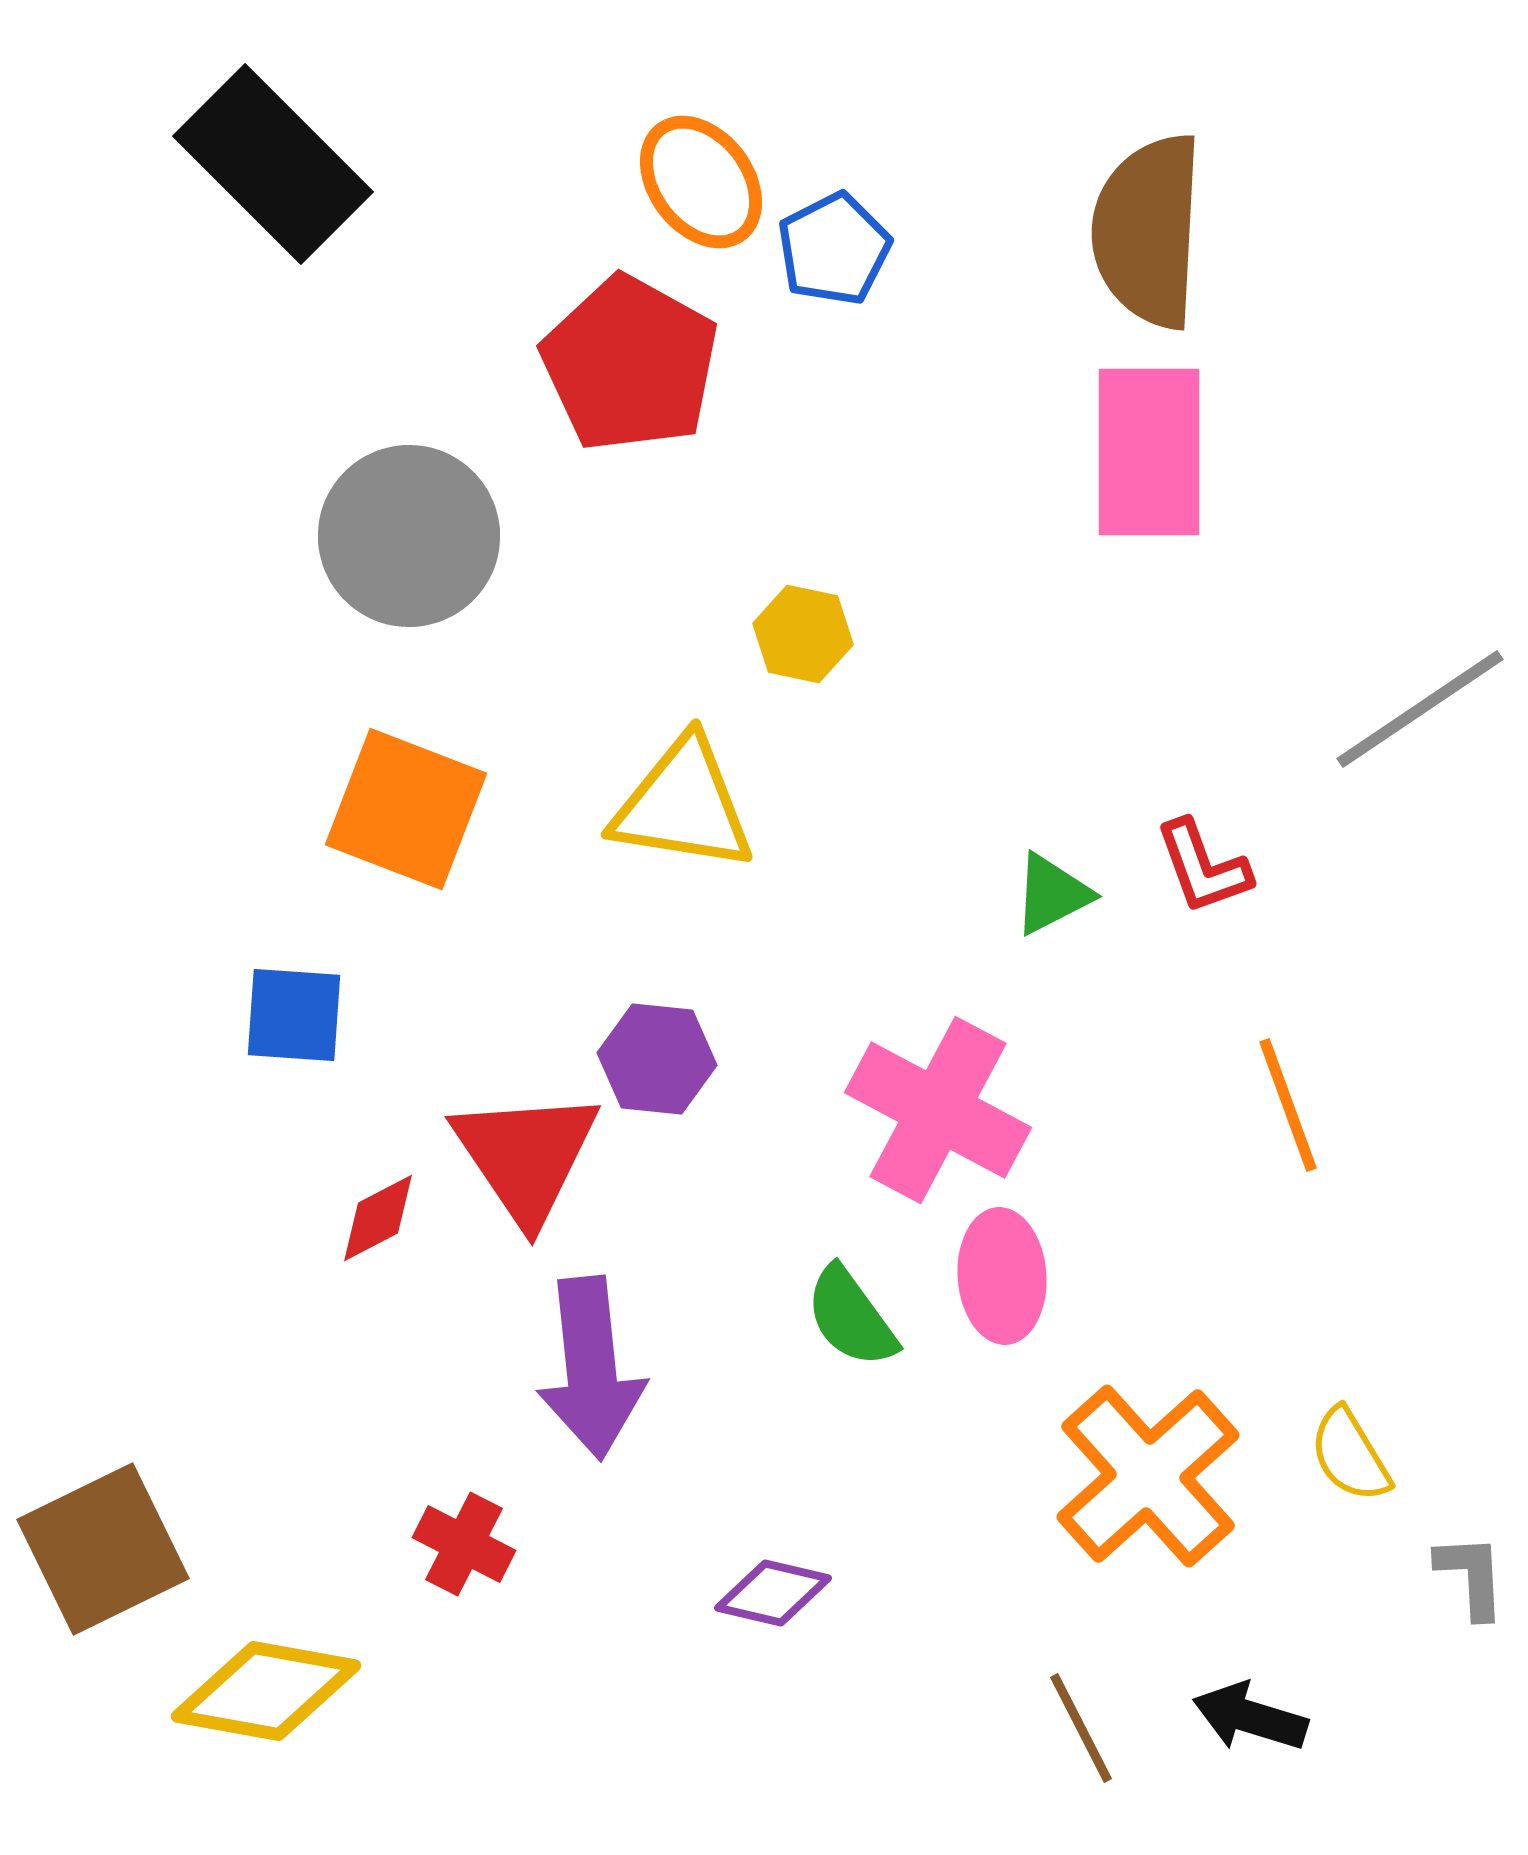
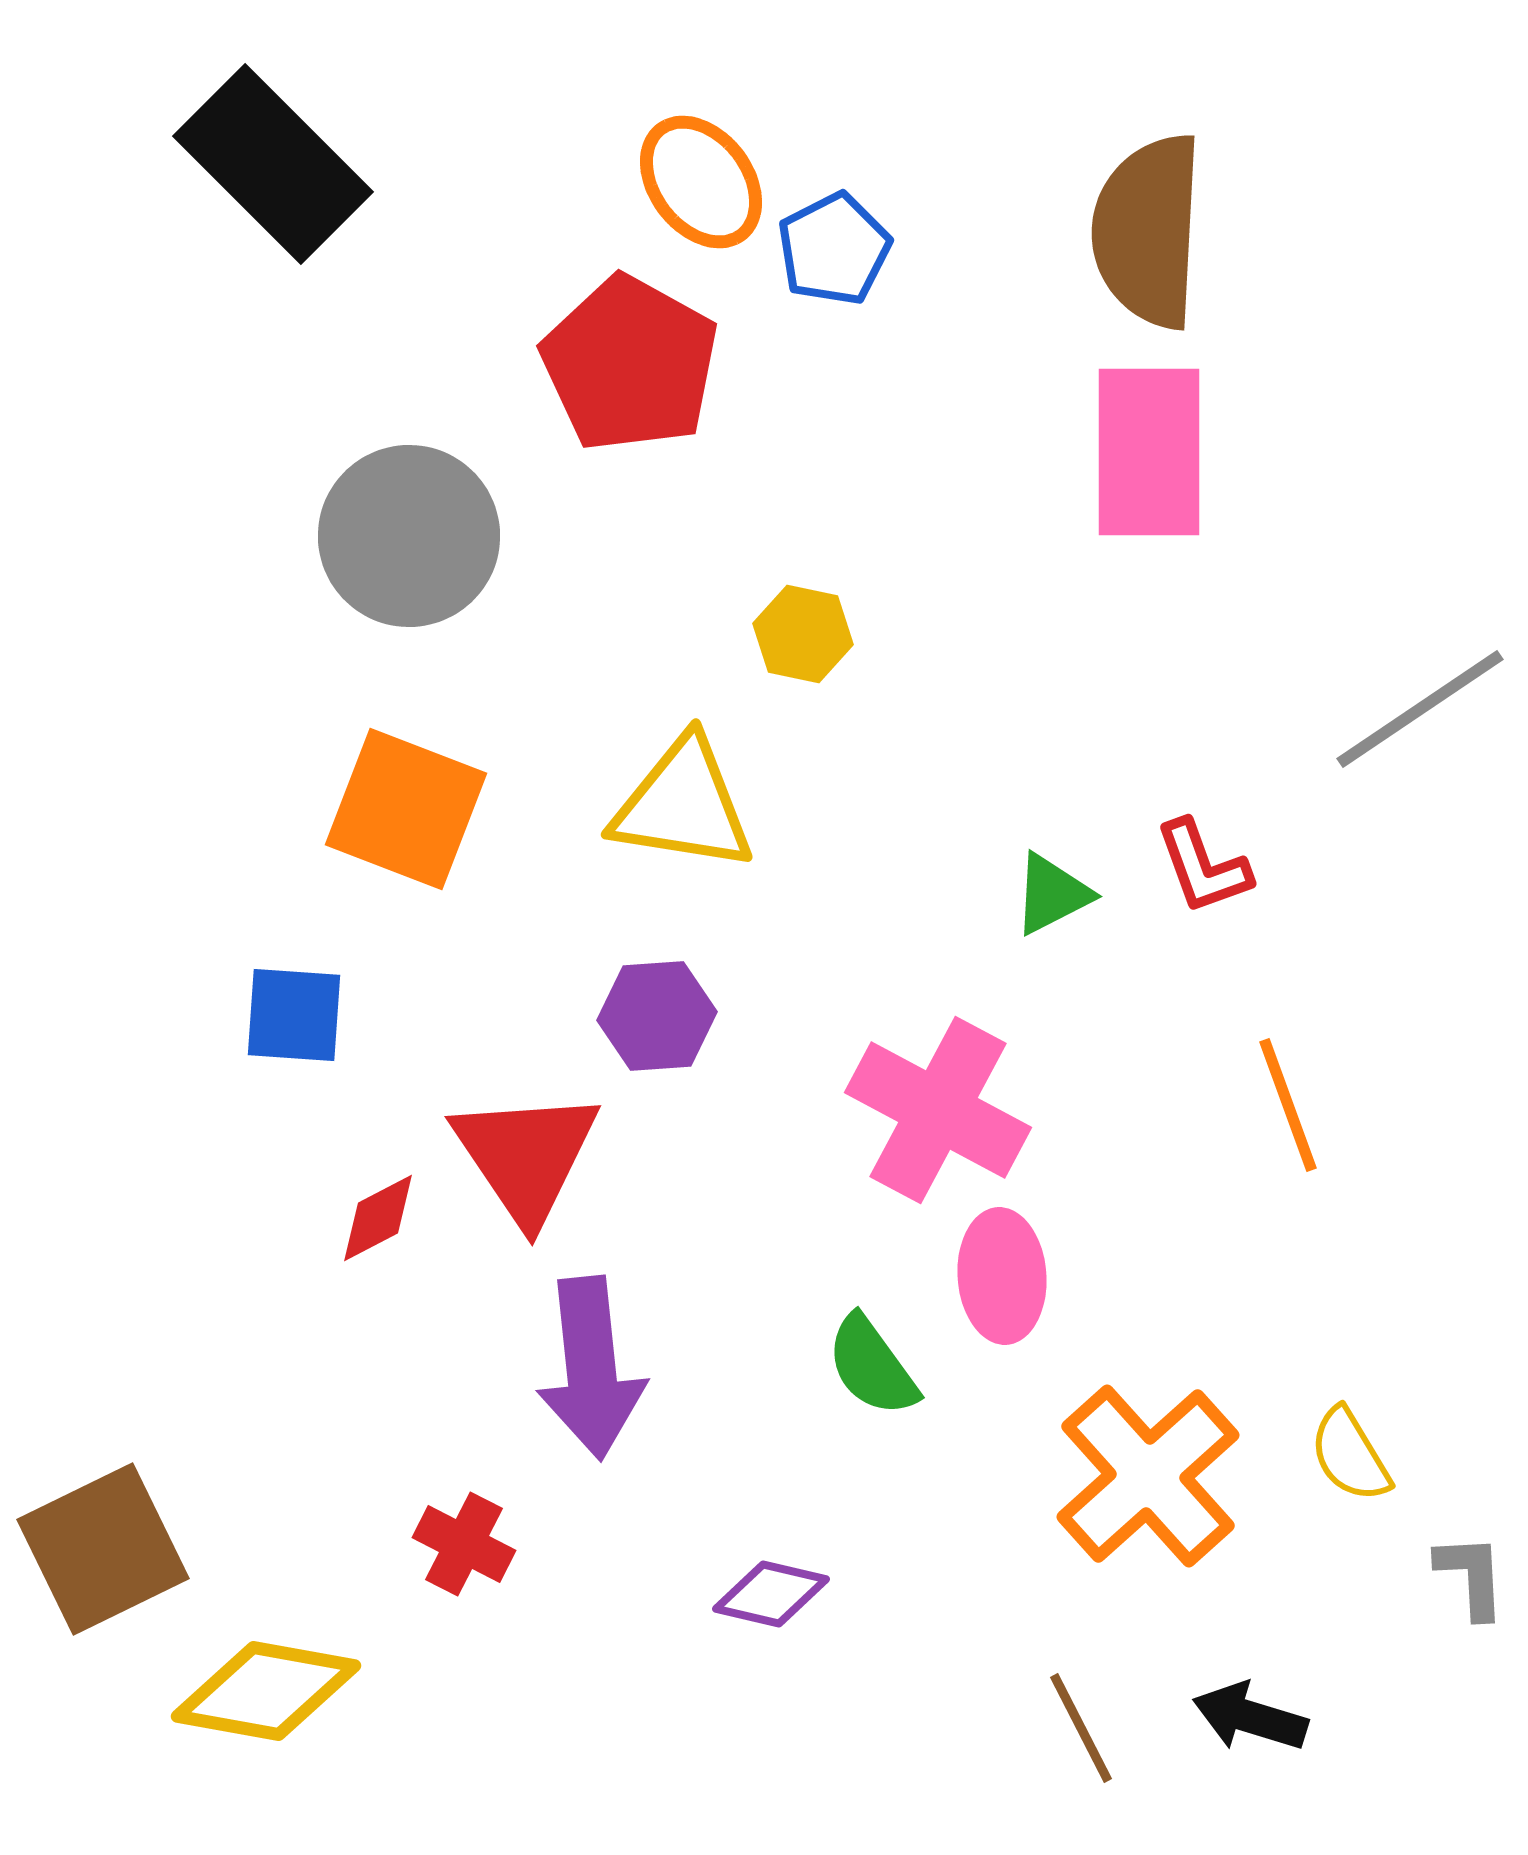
purple hexagon: moved 43 px up; rotated 10 degrees counterclockwise
green semicircle: moved 21 px right, 49 px down
purple diamond: moved 2 px left, 1 px down
